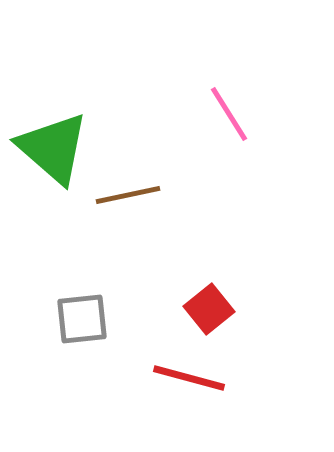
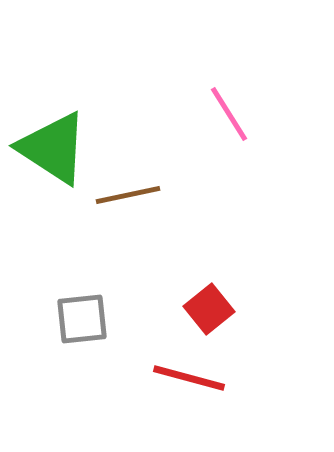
green triangle: rotated 8 degrees counterclockwise
